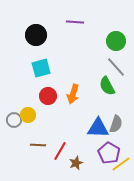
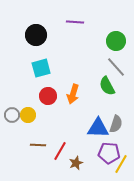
gray circle: moved 2 px left, 5 px up
purple pentagon: rotated 25 degrees counterclockwise
yellow line: rotated 24 degrees counterclockwise
